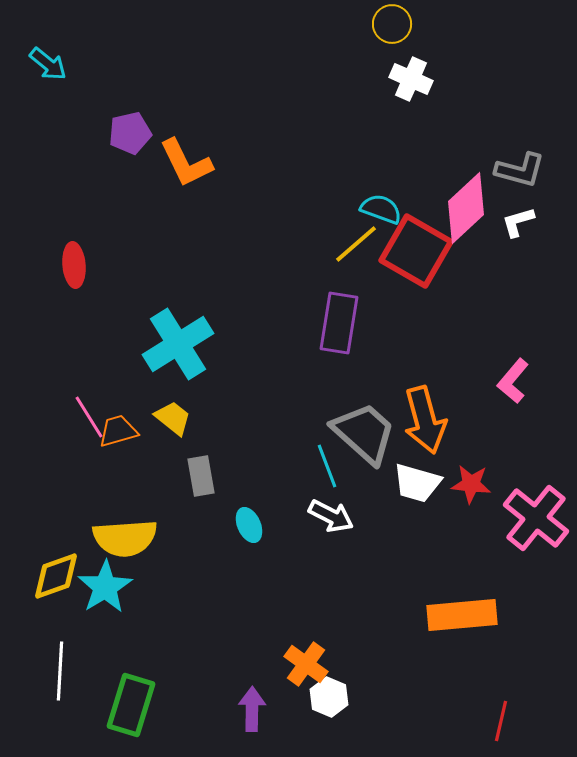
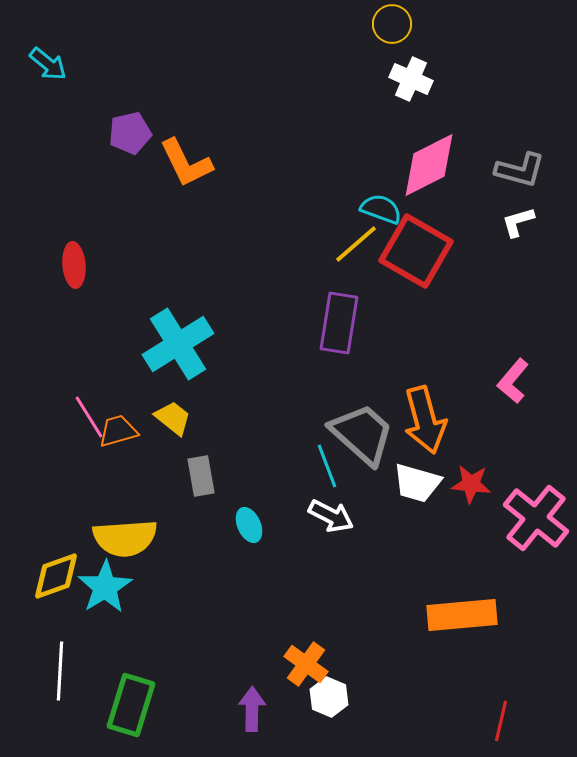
pink diamond: moved 37 px left, 43 px up; rotated 16 degrees clockwise
gray trapezoid: moved 2 px left, 1 px down
